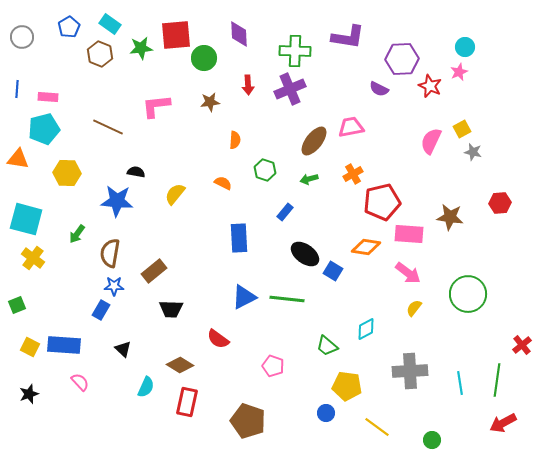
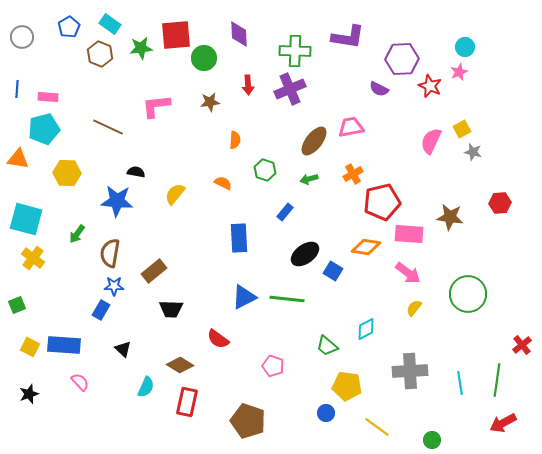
black ellipse at (305, 254): rotated 72 degrees counterclockwise
